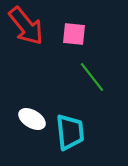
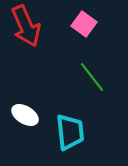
red arrow: rotated 15 degrees clockwise
pink square: moved 10 px right, 10 px up; rotated 30 degrees clockwise
white ellipse: moved 7 px left, 4 px up
